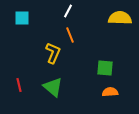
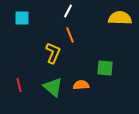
orange semicircle: moved 29 px left, 7 px up
